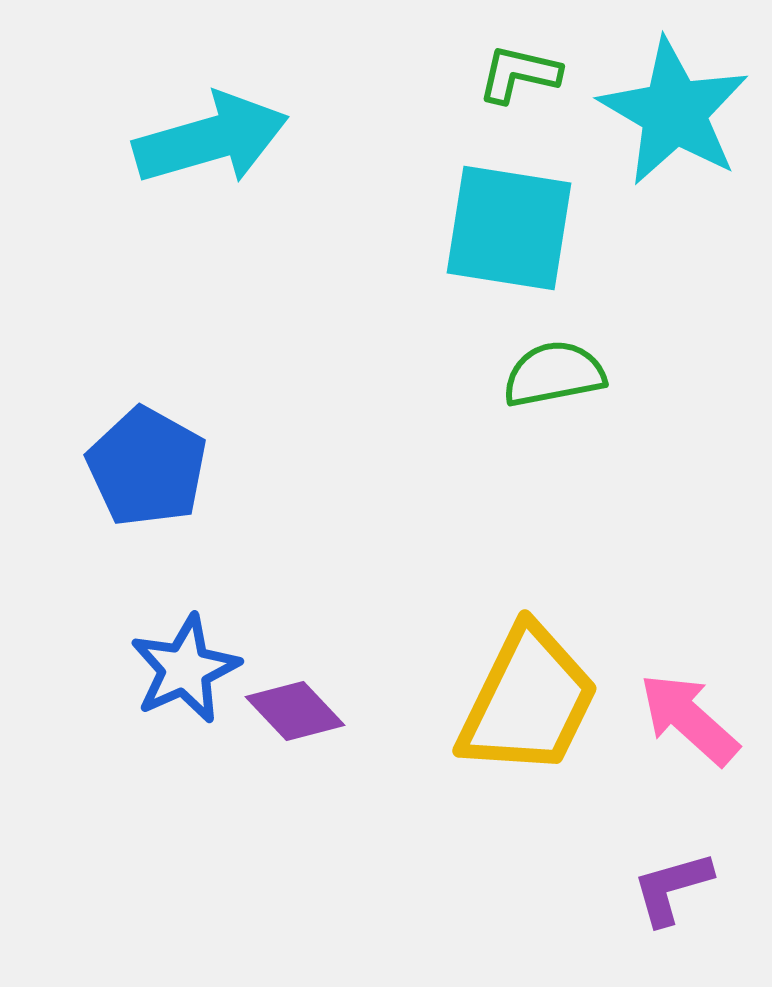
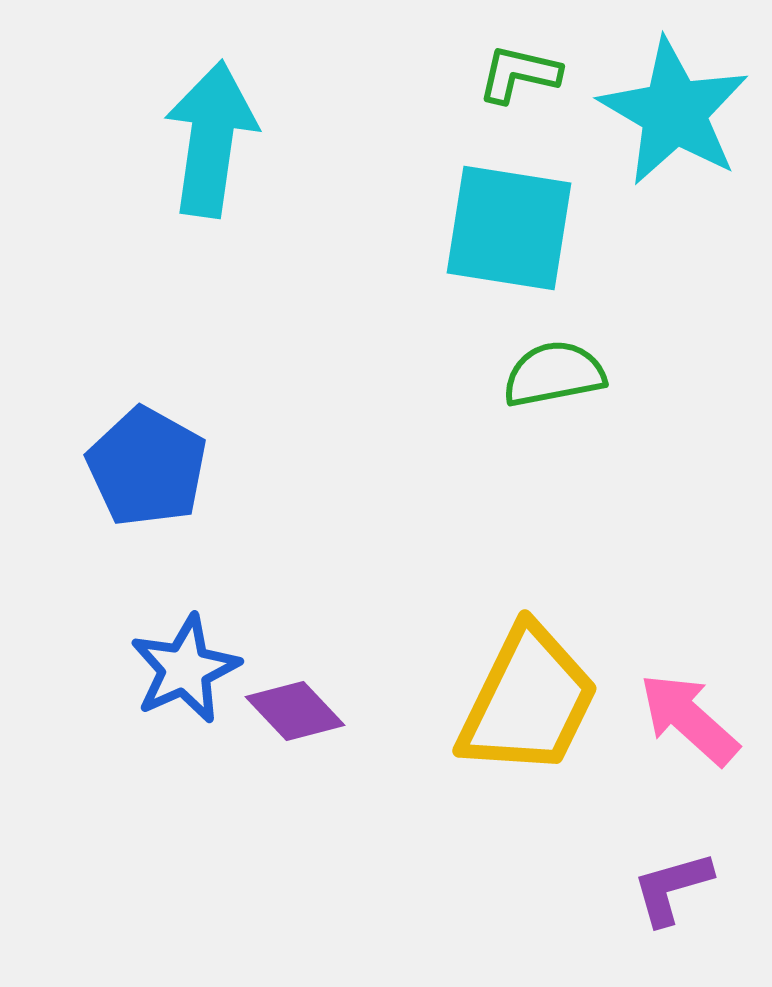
cyan arrow: rotated 66 degrees counterclockwise
